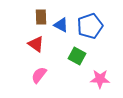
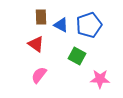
blue pentagon: moved 1 px left, 1 px up
